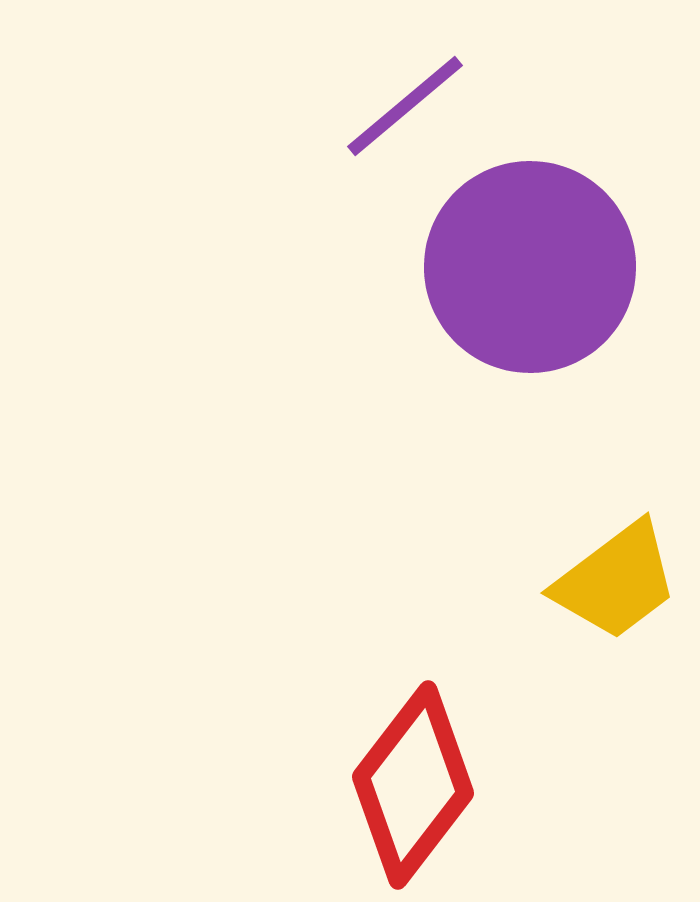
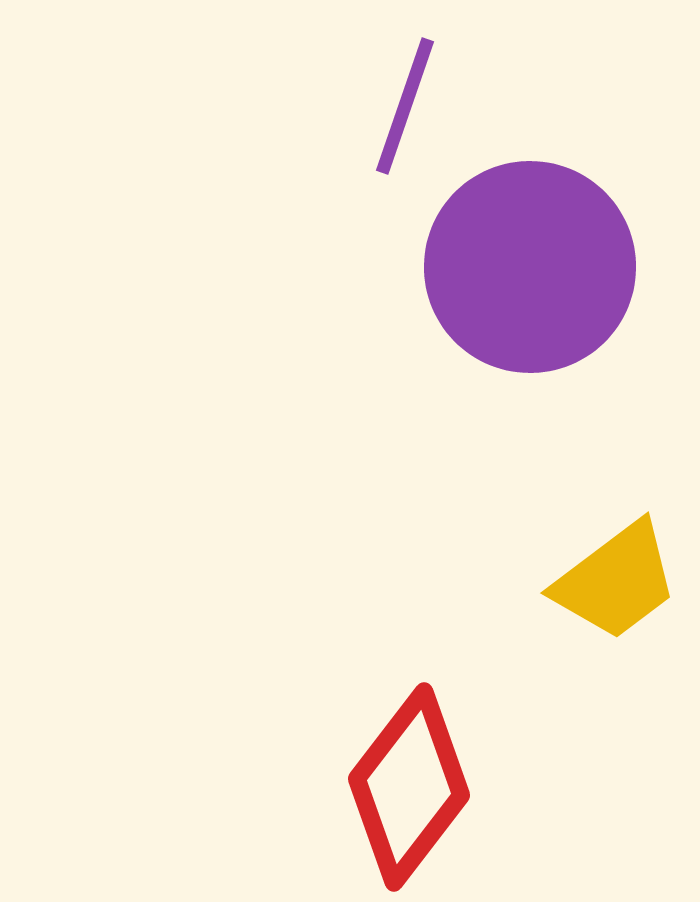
purple line: rotated 31 degrees counterclockwise
red diamond: moved 4 px left, 2 px down
